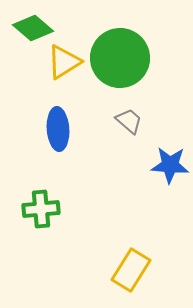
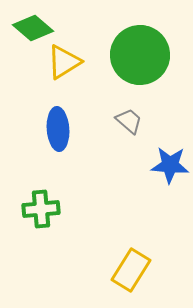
green circle: moved 20 px right, 3 px up
